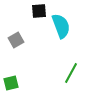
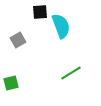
black square: moved 1 px right, 1 px down
gray square: moved 2 px right
green line: rotated 30 degrees clockwise
